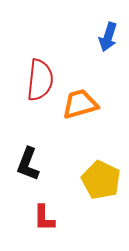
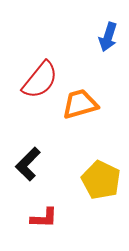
red semicircle: rotated 33 degrees clockwise
black L-shape: rotated 24 degrees clockwise
red L-shape: rotated 88 degrees counterclockwise
